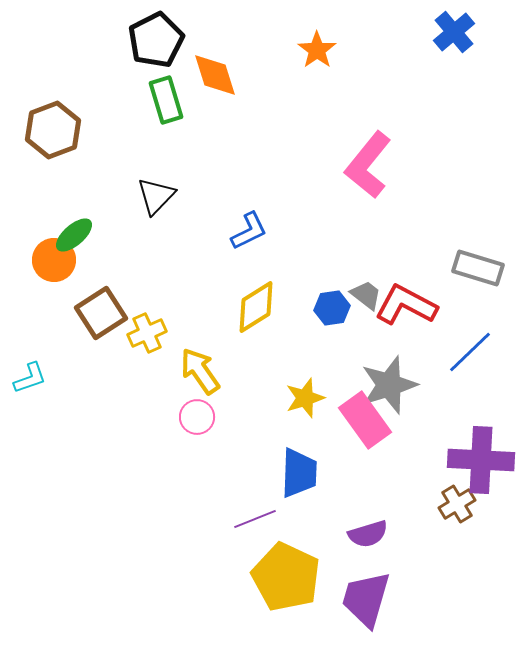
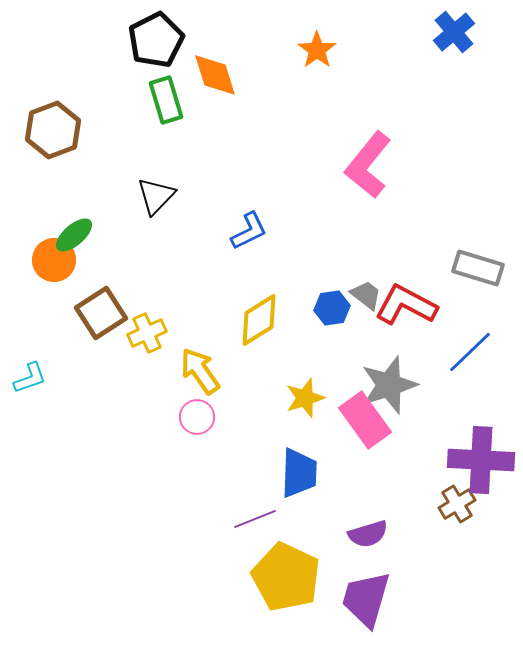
yellow diamond: moved 3 px right, 13 px down
